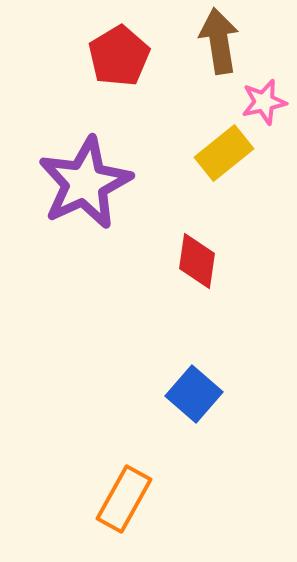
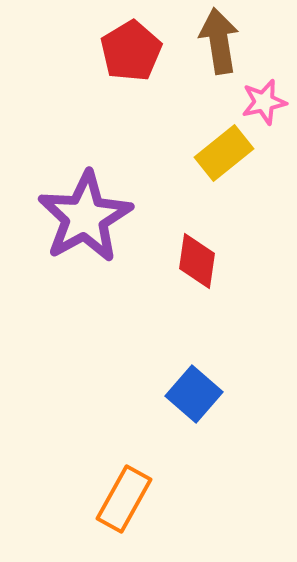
red pentagon: moved 12 px right, 5 px up
purple star: moved 34 px down; rotated 4 degrees counterclockwise
